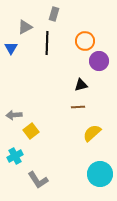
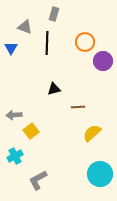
gray triangle: rotated 49 degrees clockwise
orange circle: moved 1 px down
purple circle: moved 4 px right
black triangle: moved 27 px left, 4 px down
gray L-shape: rotated 95 degrees clockwise
